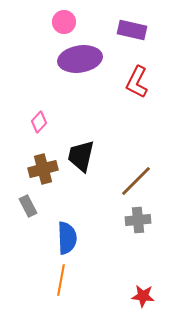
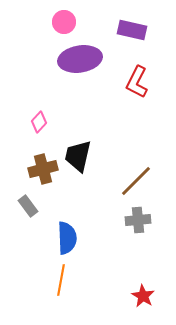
black trapezoid: moved 3 px left
gray rectangle: rotated 10 degrees counterclockwise
red star: rotated 25 degrees clockwise
